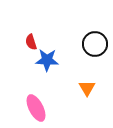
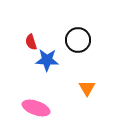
black circle: moved 17 px left, 4 px up
pink ellipse: rotated 44 degrees counterclockwise
